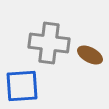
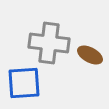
blue square: moved 2 px right, 3 px up
